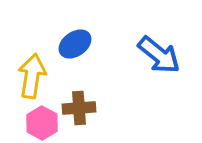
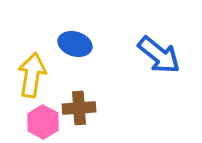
blue ellipse: rotated 52 degrees clockwise
yellow arrow: moved 1 px up
pink hexagon: moved 1 px right, 1 px up
